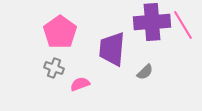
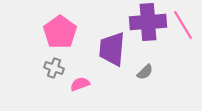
purple cross: moved 4 px left
